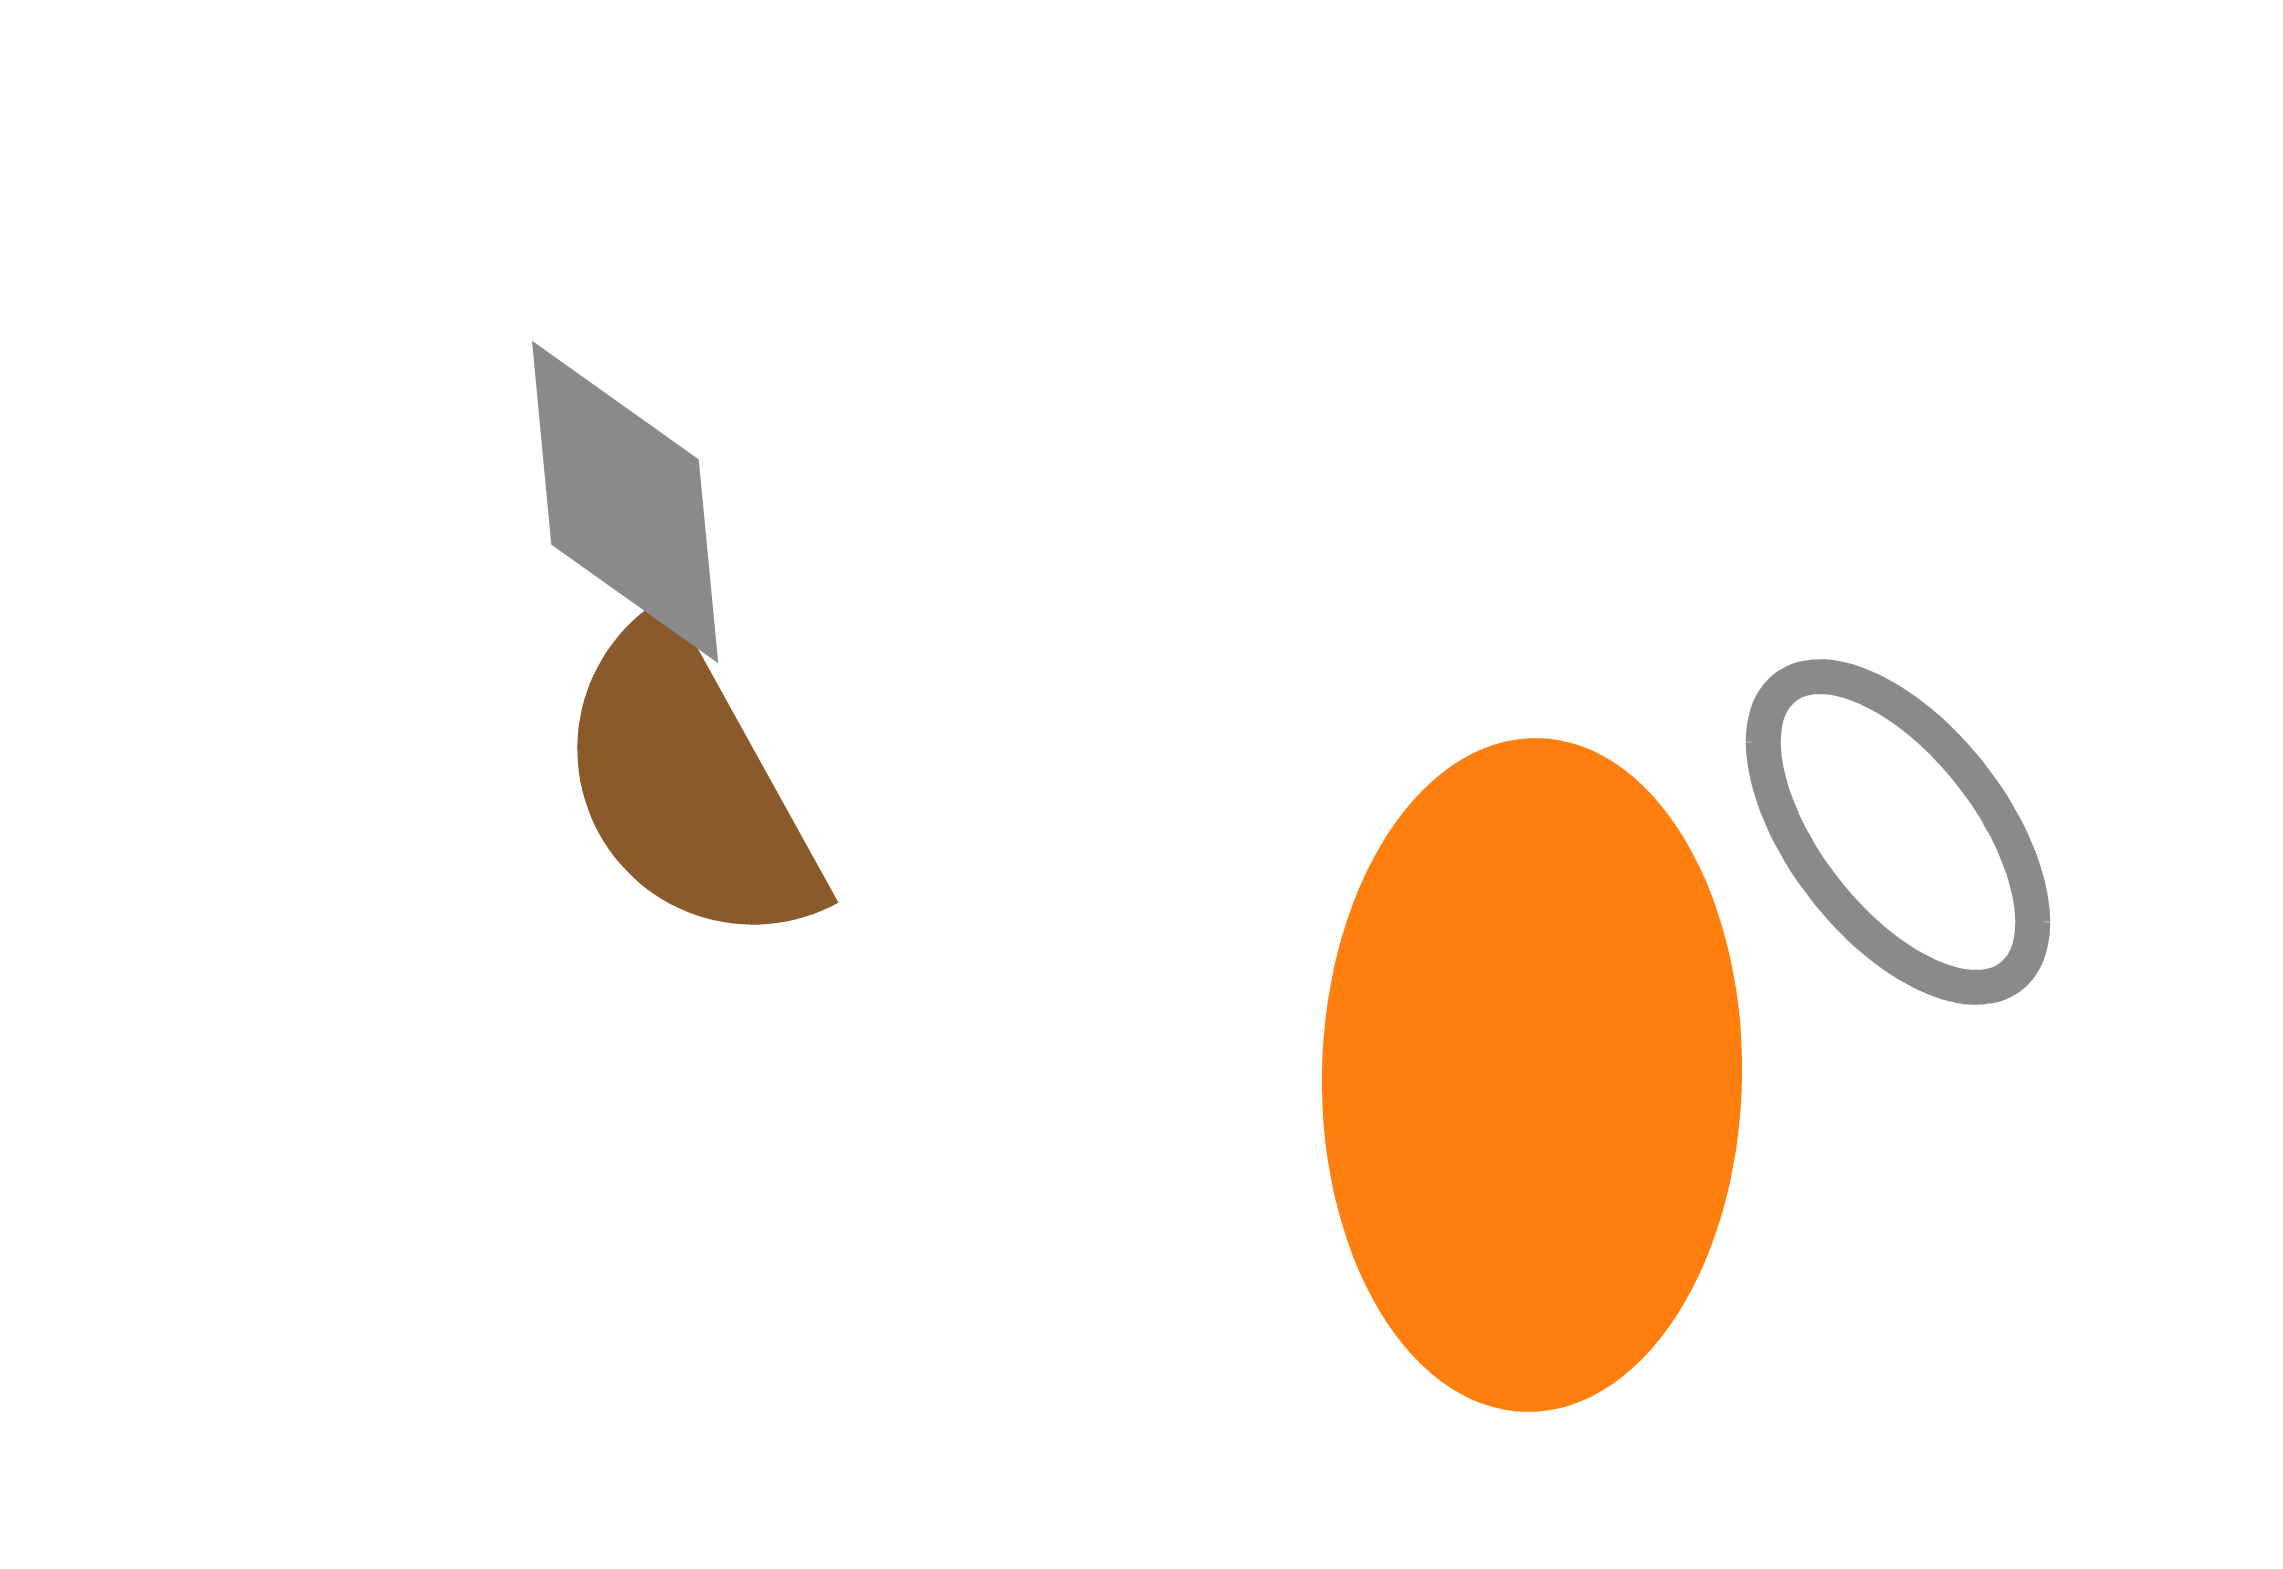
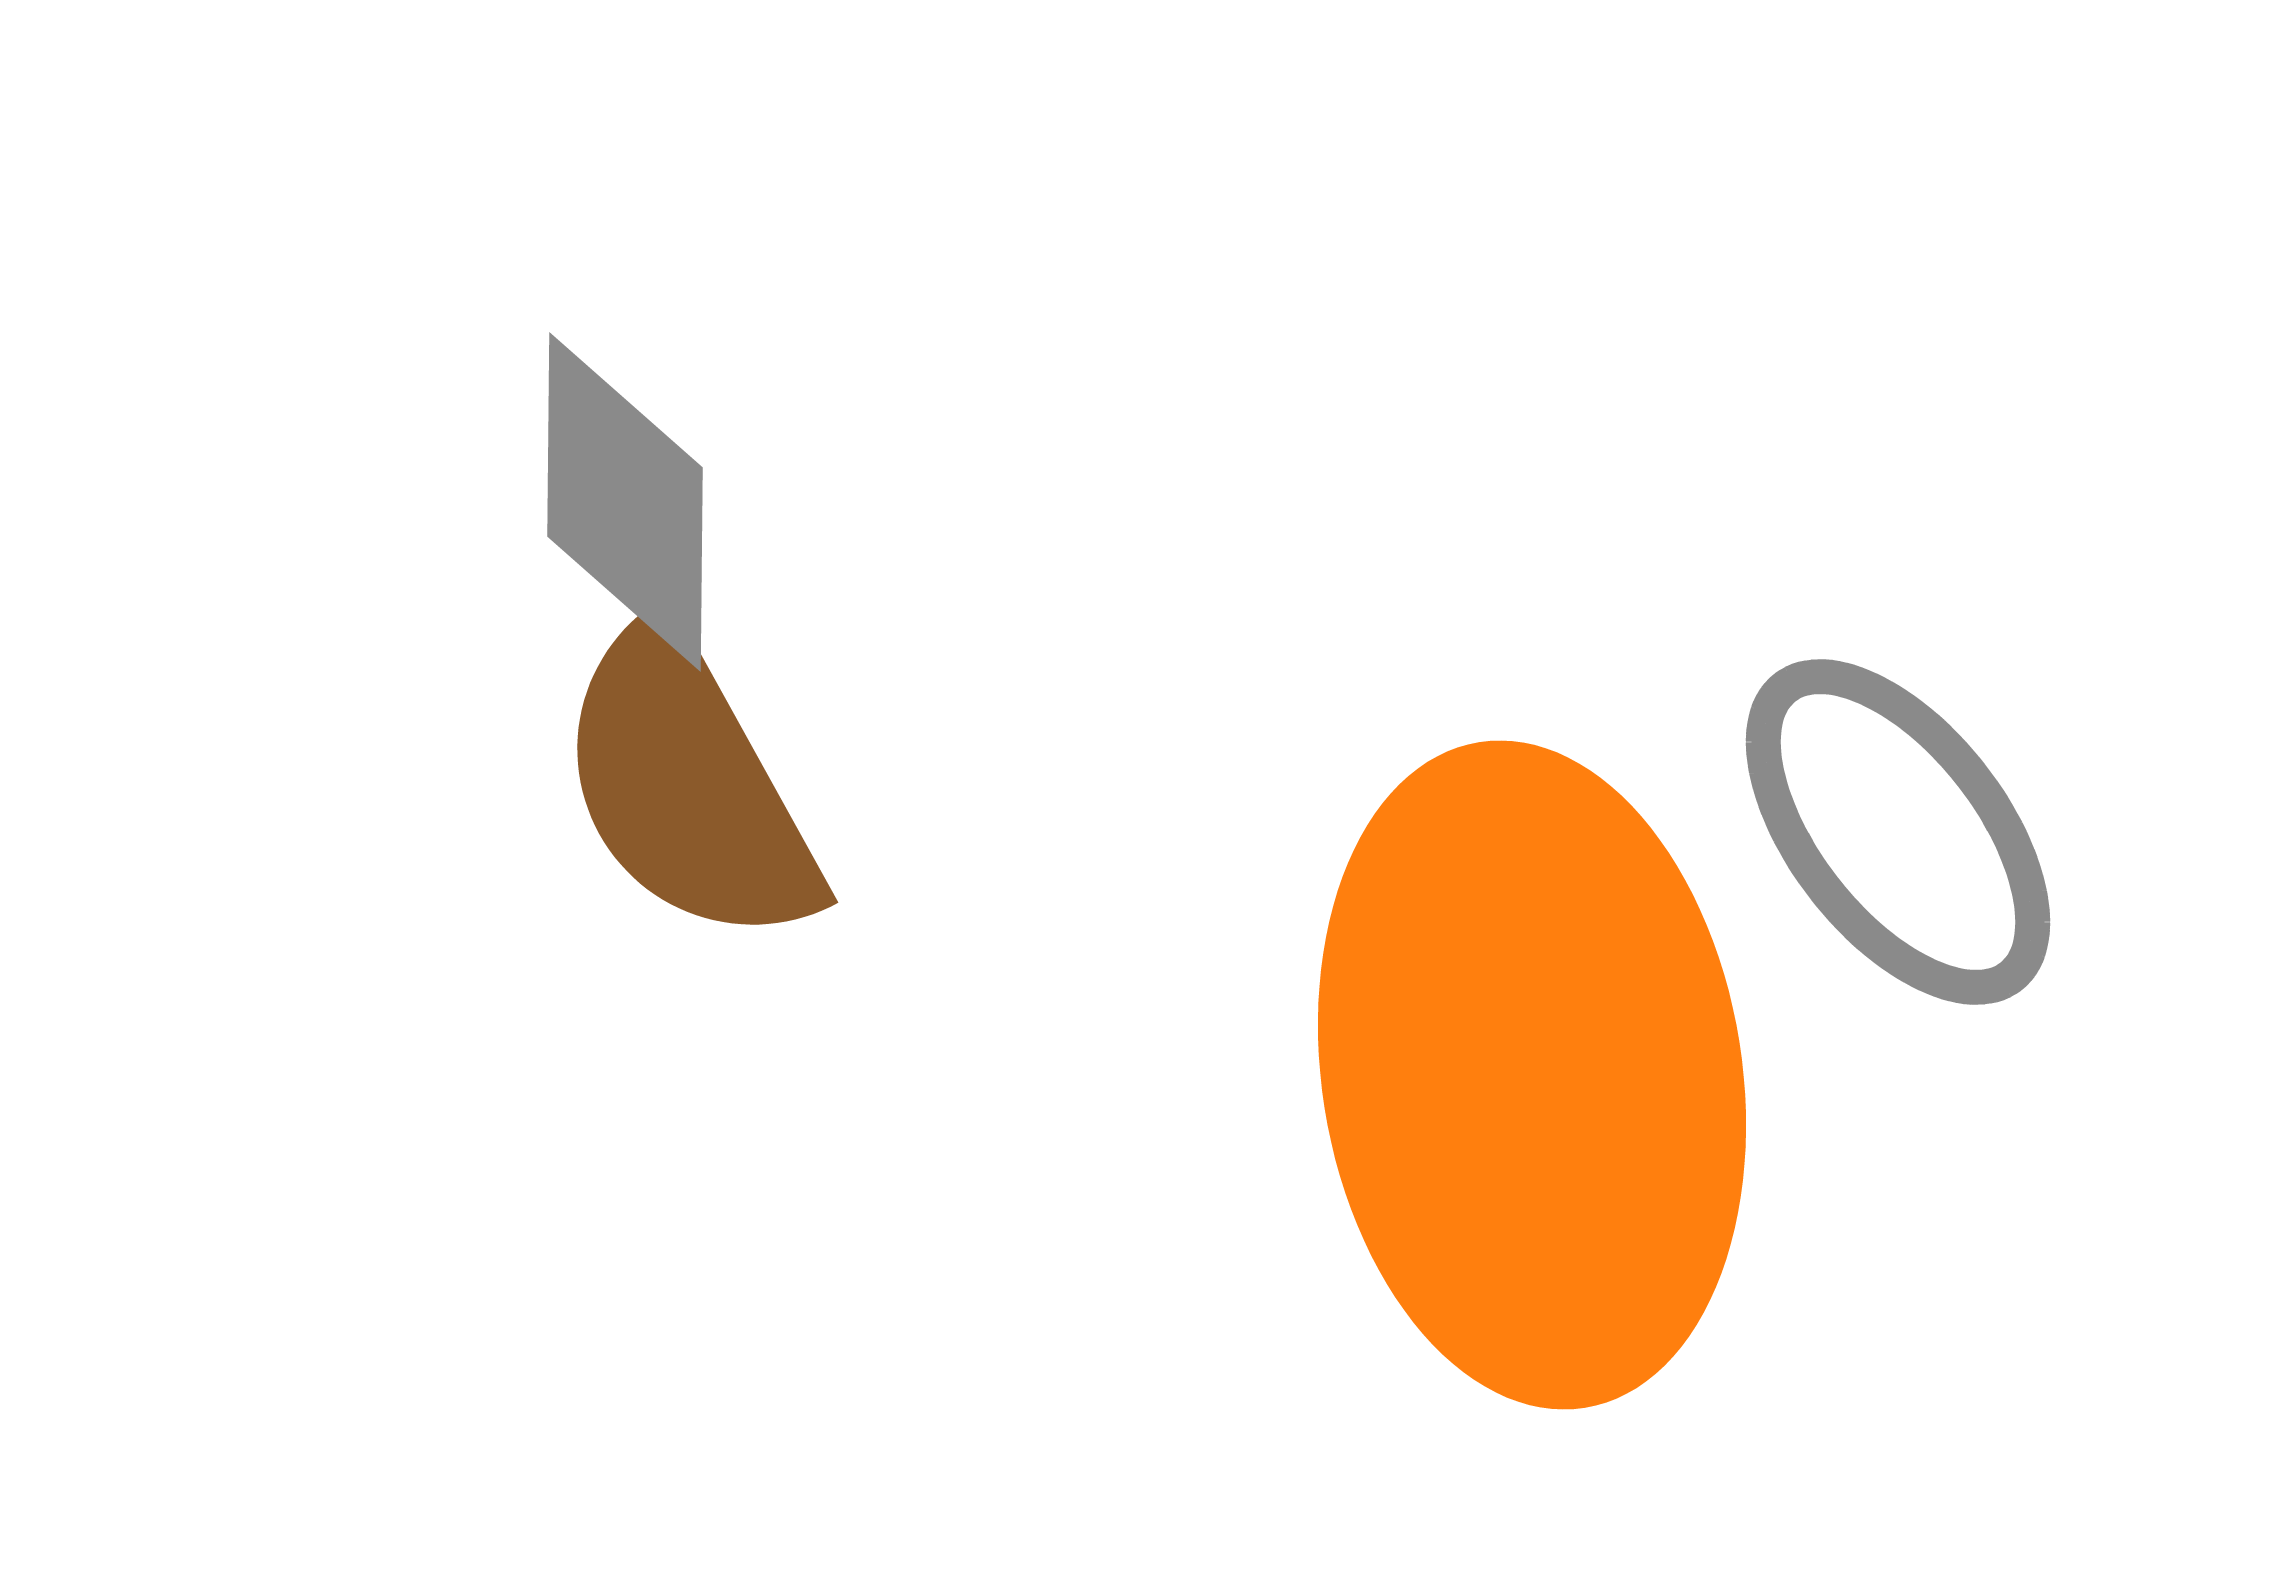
gray diamond: rotated 6 degrees clockwise
orange ellipse: rotated 10 degrees counterclockwise
